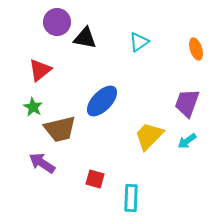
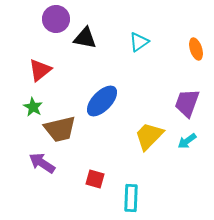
purple circle: moved 1 px left, 3 px up
